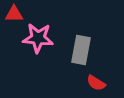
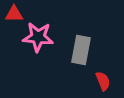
pink star: moved 1 px up
red semicircle: moved 7 px right, 2 px up; rotated 144 degrees counterclockwise
